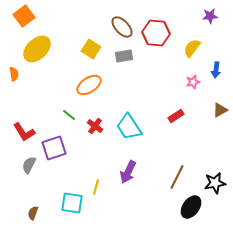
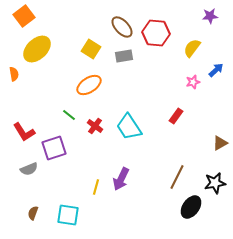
blue arrow: rotated 140 degrees counterclockwise
brown triangle: moved 33 px down
red rectangle: rotated 21 degrees counterclockwise
gray semicircle: moved 4 px down; rotated 138 degrees counterclockwise
purple arrow: moved 7 px left, 7 px down
cyan square: moved 4 px left, 12 px down
